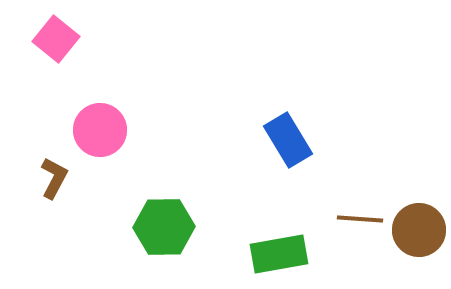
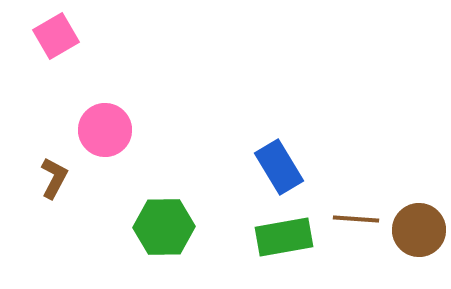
pink square: moved 3 px up; rotated 21 degrees clockwise
pink circle: moved 5 px right
blue rectangle: moved 9 px left, 27 px down
brown line: moved 4 px left
green rectangle: moved 5 px right, 17 px up
